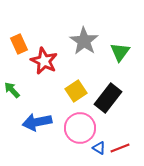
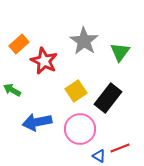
orange rectangle: rotated 72 degrees clockwise
green arrow: rotated 18 degrees counterclockwise
pink circle: moved 1 px down
blue triangle: moved 8 px down
